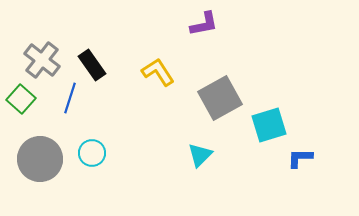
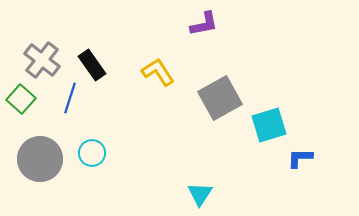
cyan triangle: moved 39 px down; rotated 12 degrees counterclockwise
